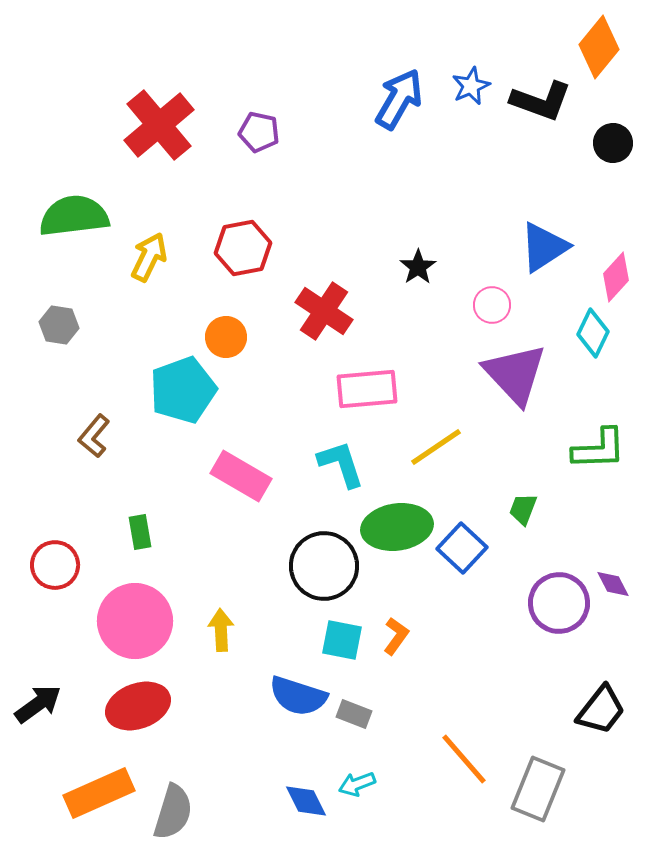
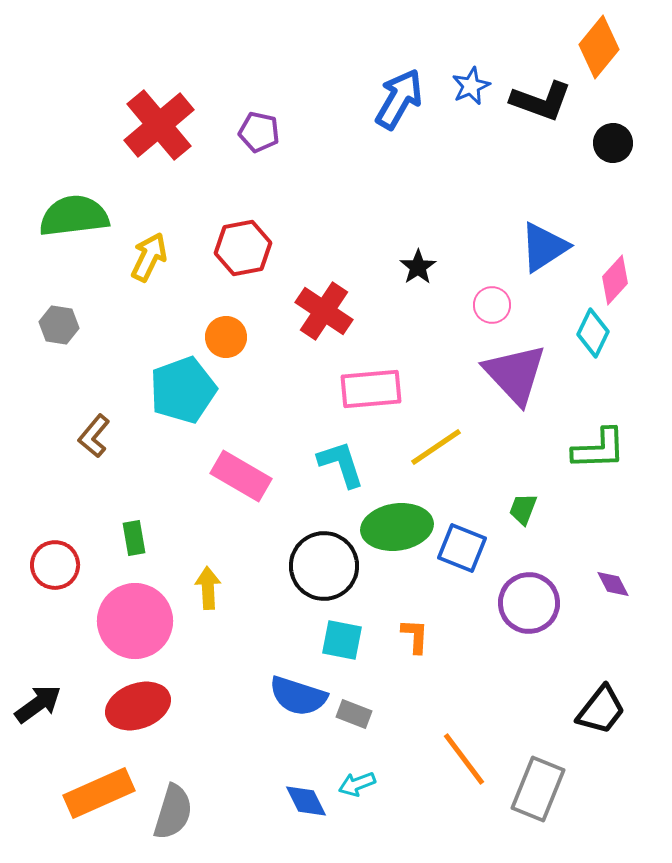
pink diamond at (616, 277): moved 1 px left, 3 px down
pink rectangle at (367, 389): moved 4 px right
green rectangle at (140, 532): moved 6 px left, 6 px down
blue square at (462, 548): rotated 21 degrees counterclockwise
purple circle at (559, 603): moved 30 px left
yellow arrow at (221, 630): moved 13 px left, 42 px up
orange L-shape at (396, 636): moved 19 px right; rotated 33 degrees counterclockwise
orange line at (464, 759): rotated 4 degrees clockwise
